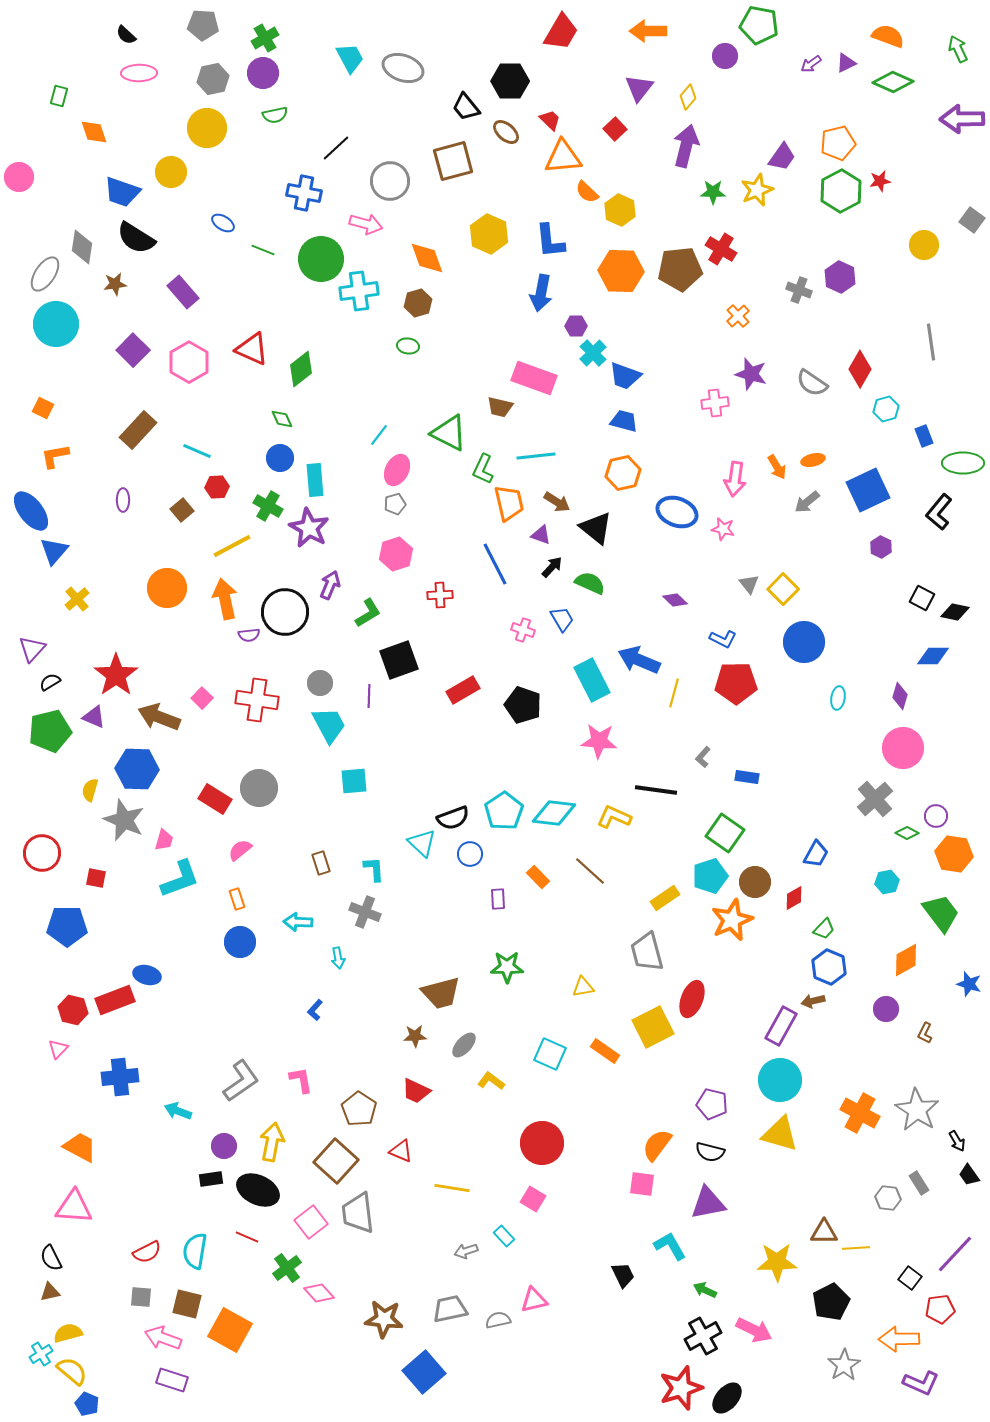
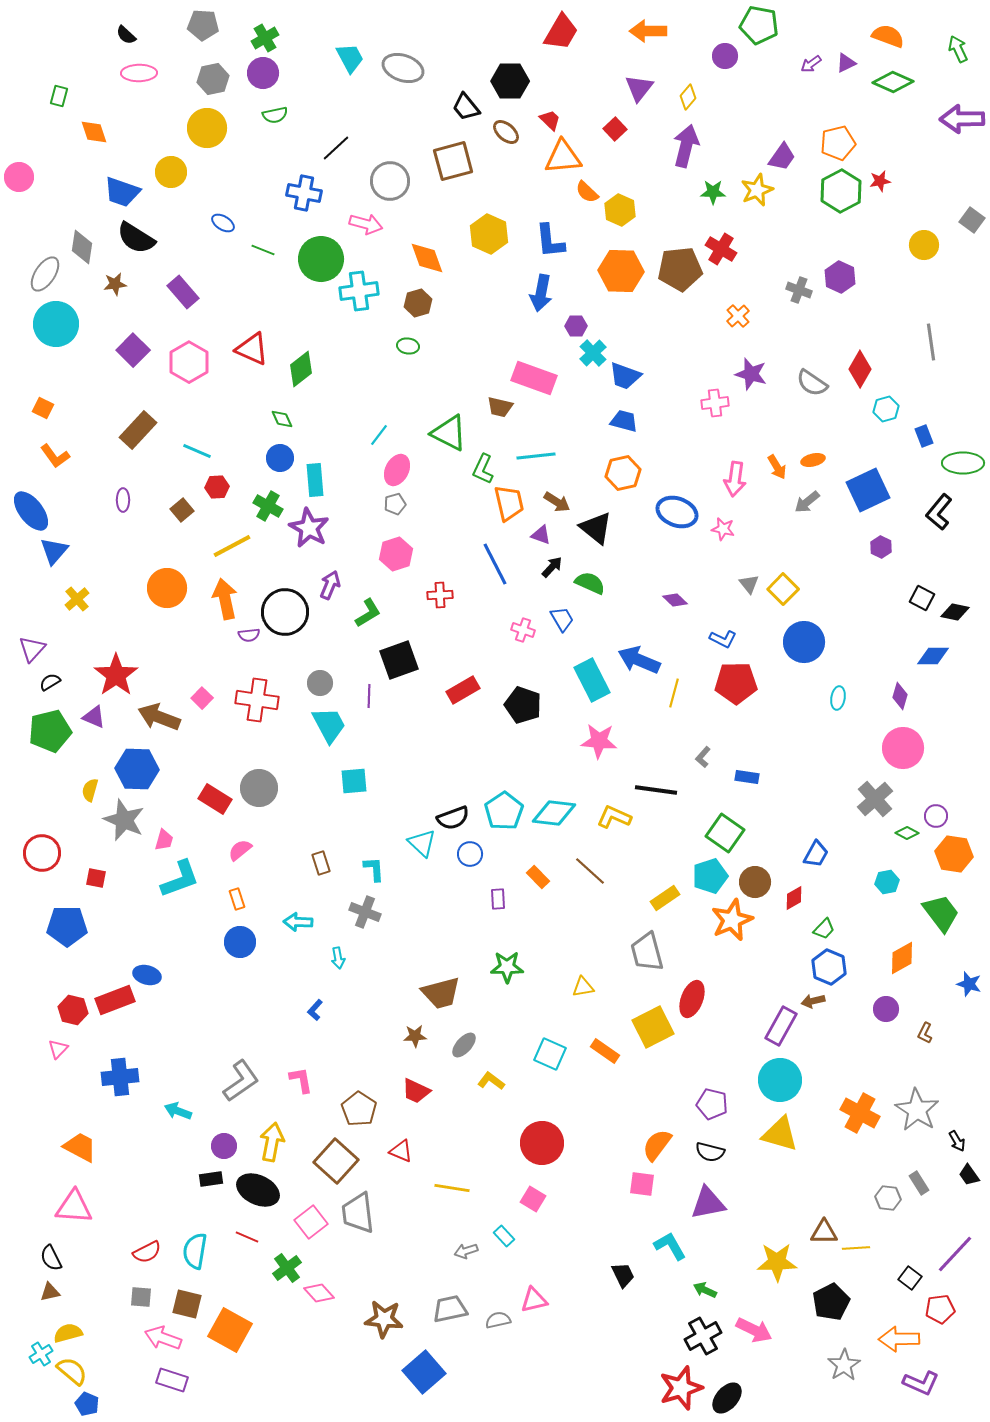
orange L-shape at (55, 456): rotated 116 degrees counterclockwise
orange diamond at (906, 960): moved 4 px left, 2 px up
